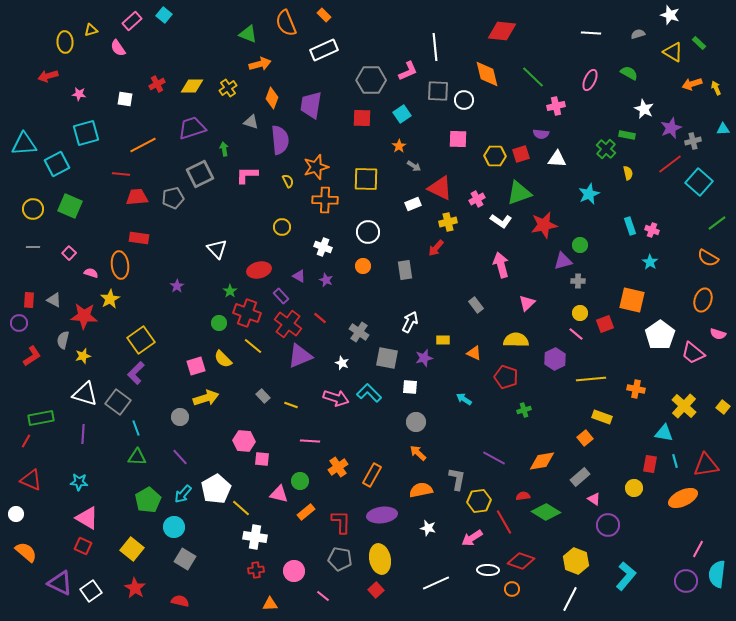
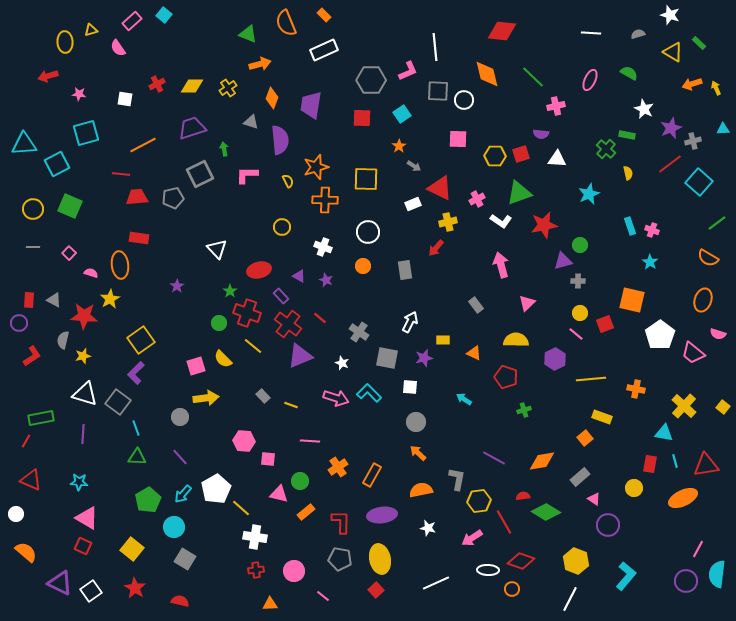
yellow arrow at (206, 398): rotated 10 degrees clockwise
pink square at (262, 459): moved 6 px right
